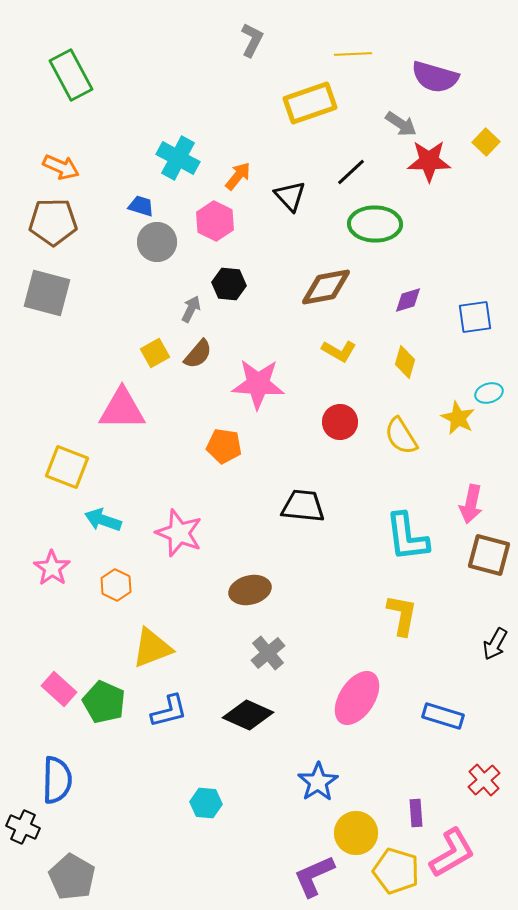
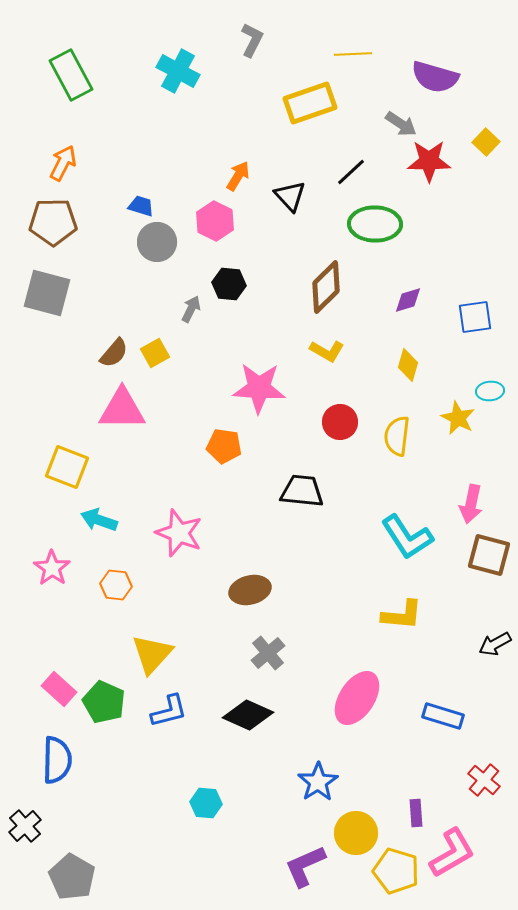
cyan cross at (178, 158): moved 87 px up
orange arrow at (61, 167): moved 2 px right, 4 px up; rotated 87 degrees counterclockwise
orange arrow at (238, 176): rotated 8 degrees counterclockwise
brown diamond at (326, 287): rotated 34 degrees counterclockwise
yellow L-shape at (339, 351): moved 12 px left
brown semicircle at (198, 354): moved 84 px left, 1 px up
yellow diamond at (405, 362): moved 3 px right, 3 px down
pink star at (258, 384): moved 1 px right, 4 px down
cyan ellipse at (489, 393): moved 1 px right, 2 px up; rotated 12 degrees clockwise
yellow semicircle at (401, 436): moved 4 px left; rotated 39 degrees clockwise
black trapezoid at (303, 506): moved 1 px left, 15 px up
cyan arrow at (103, 520): moved 4 px left
cyan L-shape at (407, 537): rotated 26 degrees counterclockwise
orange hexagon at (116, 585): rotated 20 degrees counterclockwise
yellow L-shape at (402, 615): rotated 84 degrees clockwise
black arrow at (495, 644): rotated 32 degrees clockwise
yellow triangle at (152, 648): moved 6 px down; rotated 27 degrees counterclockwise
blue semicircle at (57, 780): moved 20 px up
red cross at (484, 780): rotated 8 degrees counterclockwise
black cross at (23, 827): moved 2 px right, 1 px up; rotated 24 degrees clockwise
purple L-shape at (314, 876): moved 9 px left, 10 px up
